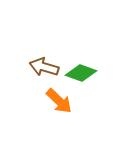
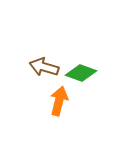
orange arrow: rotated 120 degrees counterclockwise
